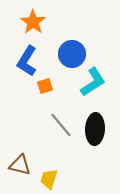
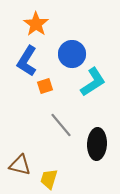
orange star: moved 3 px right, 2 px down
black ellipse: moved 2 px right, 15 px down
